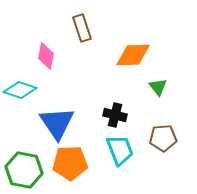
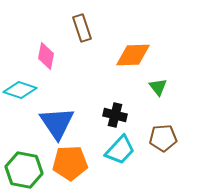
cyan trapezoid: rotated 64 degrees clockwise
